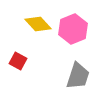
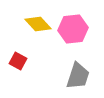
pink hexagon: rotated 16 degrees clockwise
